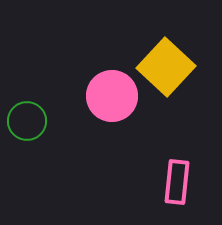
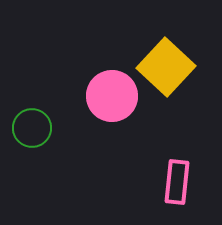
green circle: moved 5 px right, 7 px down
